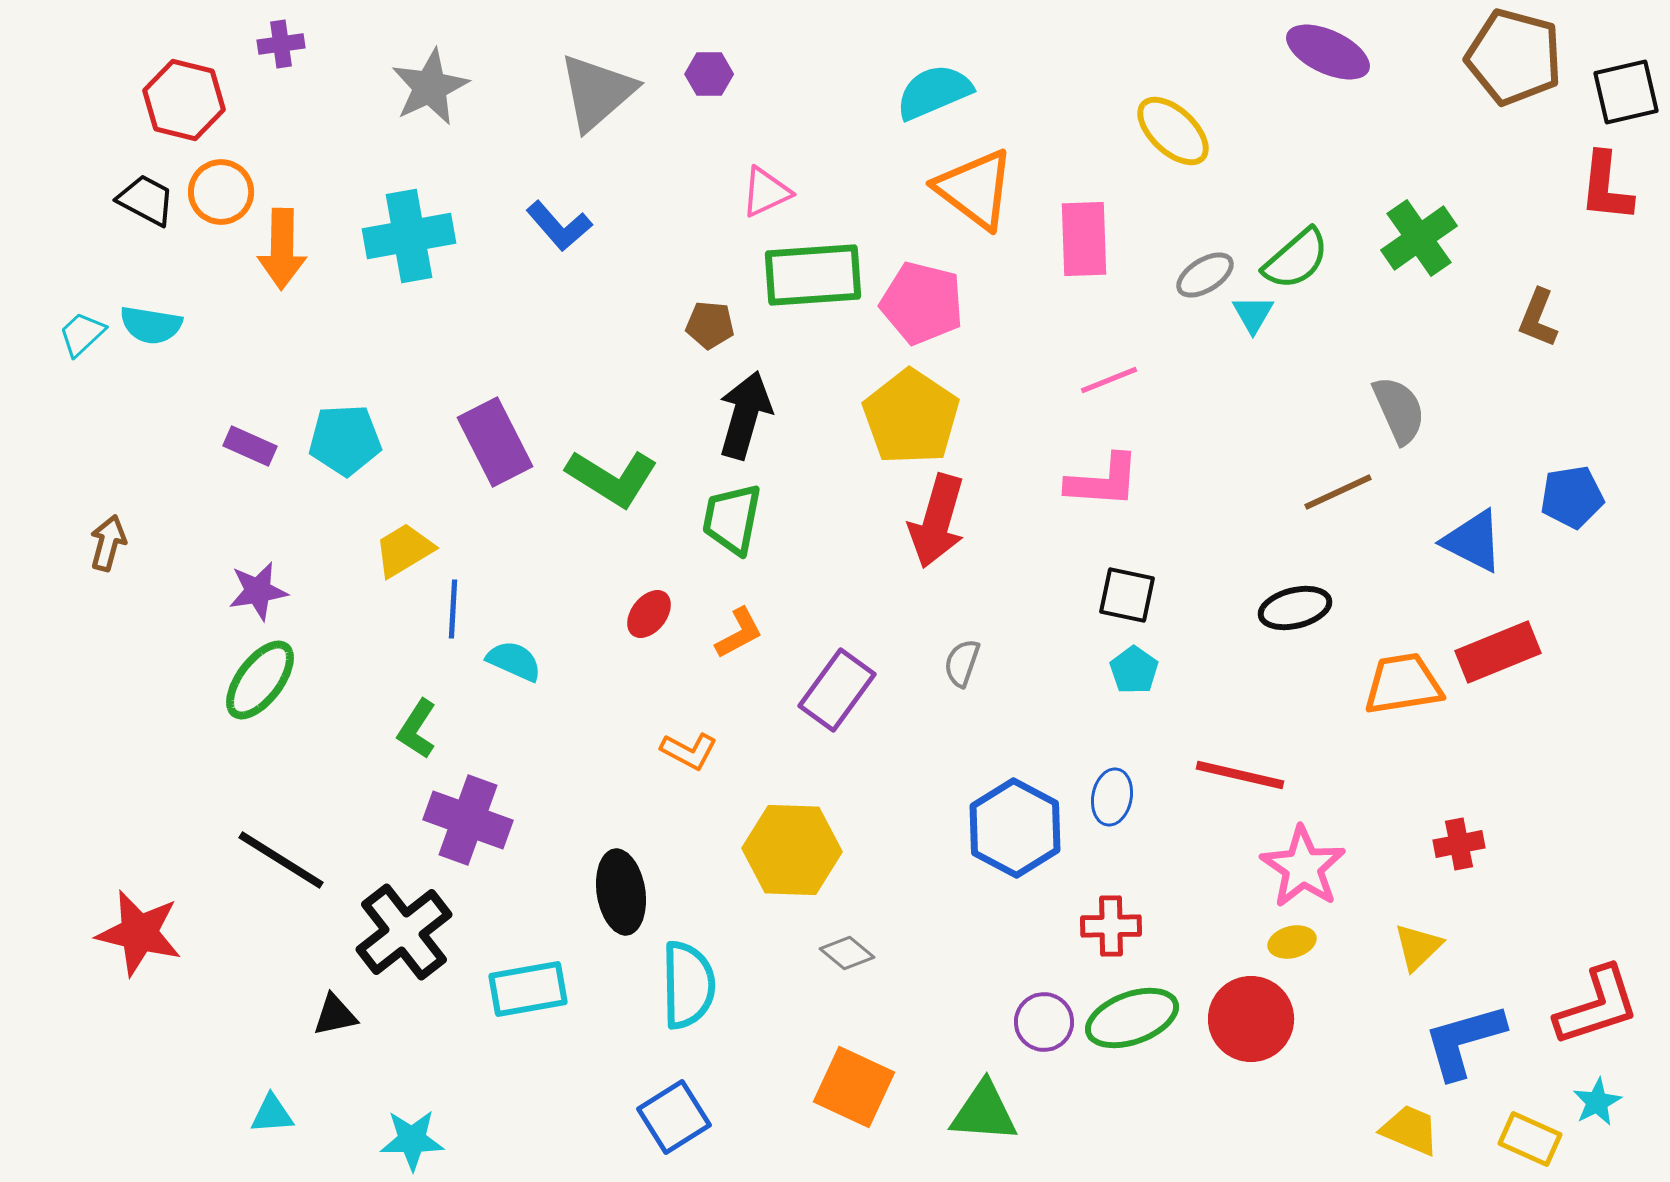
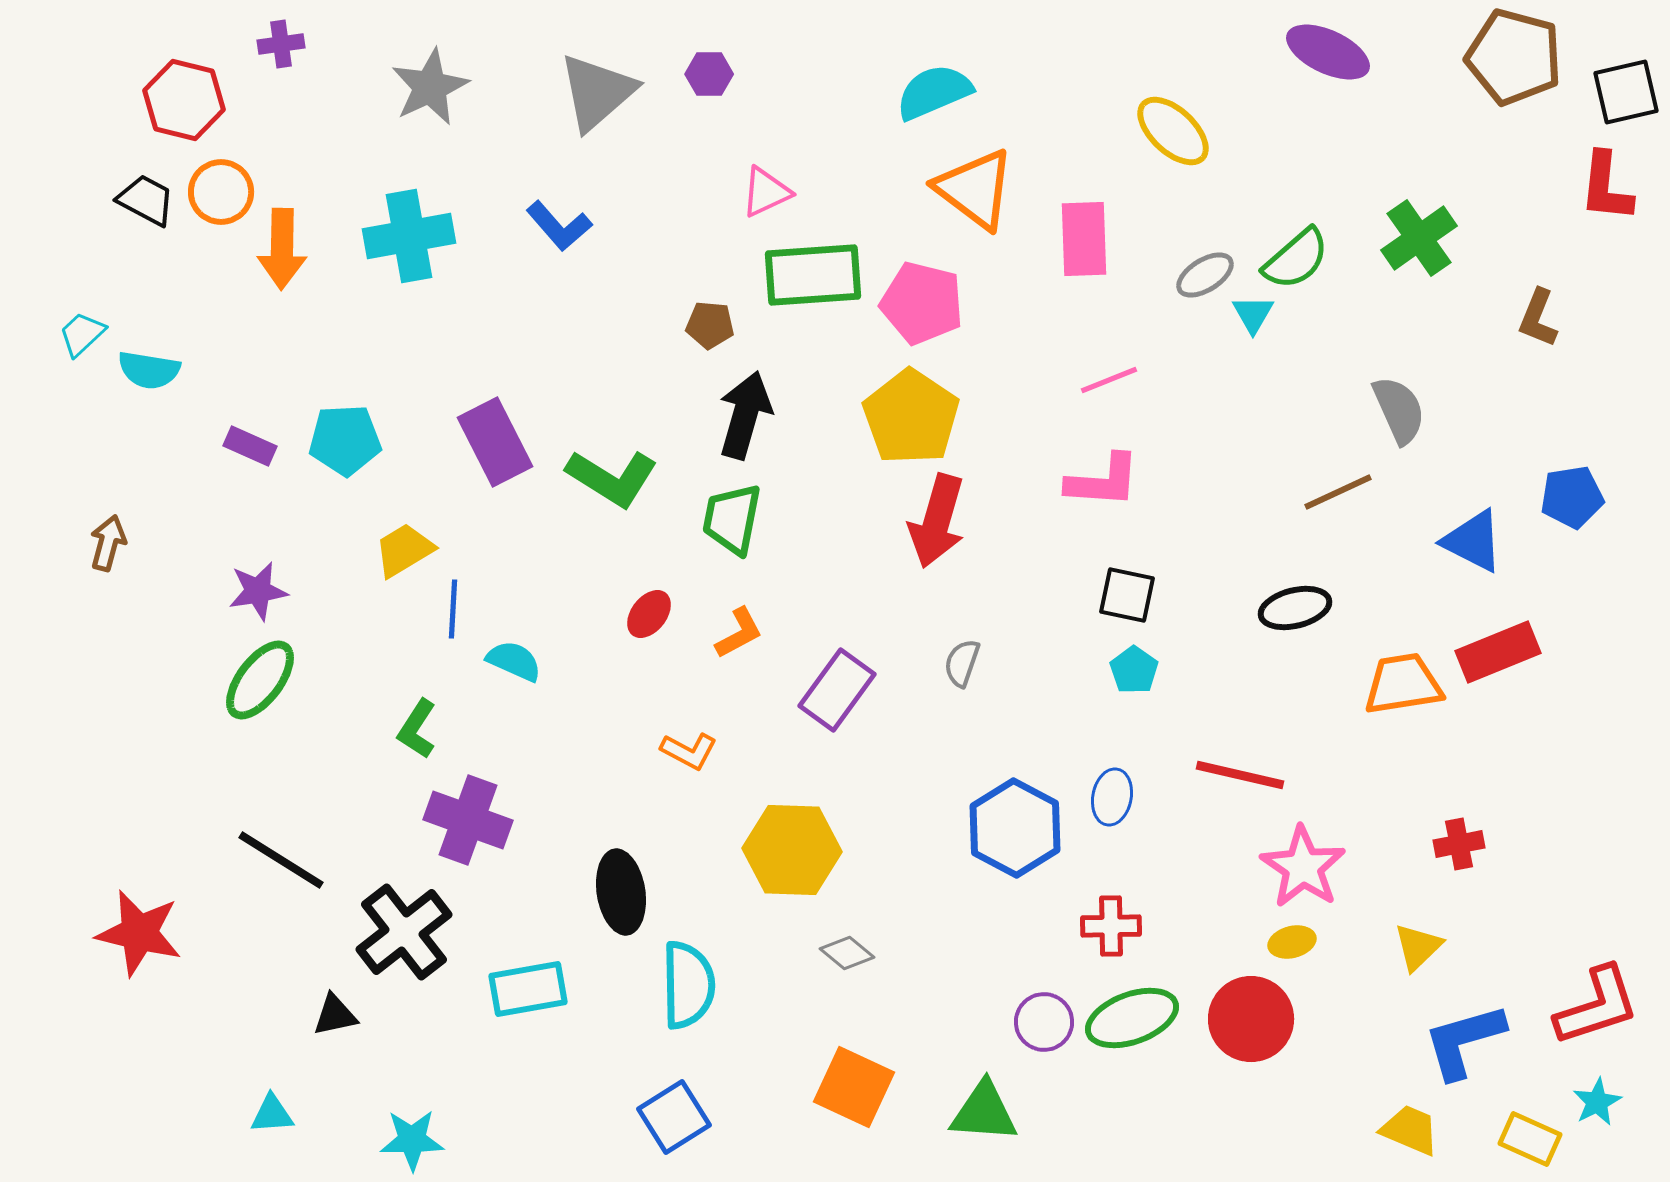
cyan semicircle at (151, 325): moved 2 px left, 45 px down
